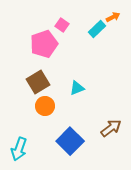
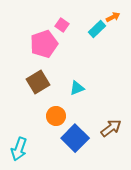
orange circle: moved 11 px right, 10 px down
blue square: moved 5 px right, 3 px up
